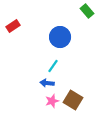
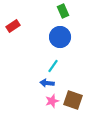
green rectangle: moved 24 px left; rotated 16 degrees clockwise
brown square: rotated 12 degrees counterclockwise
